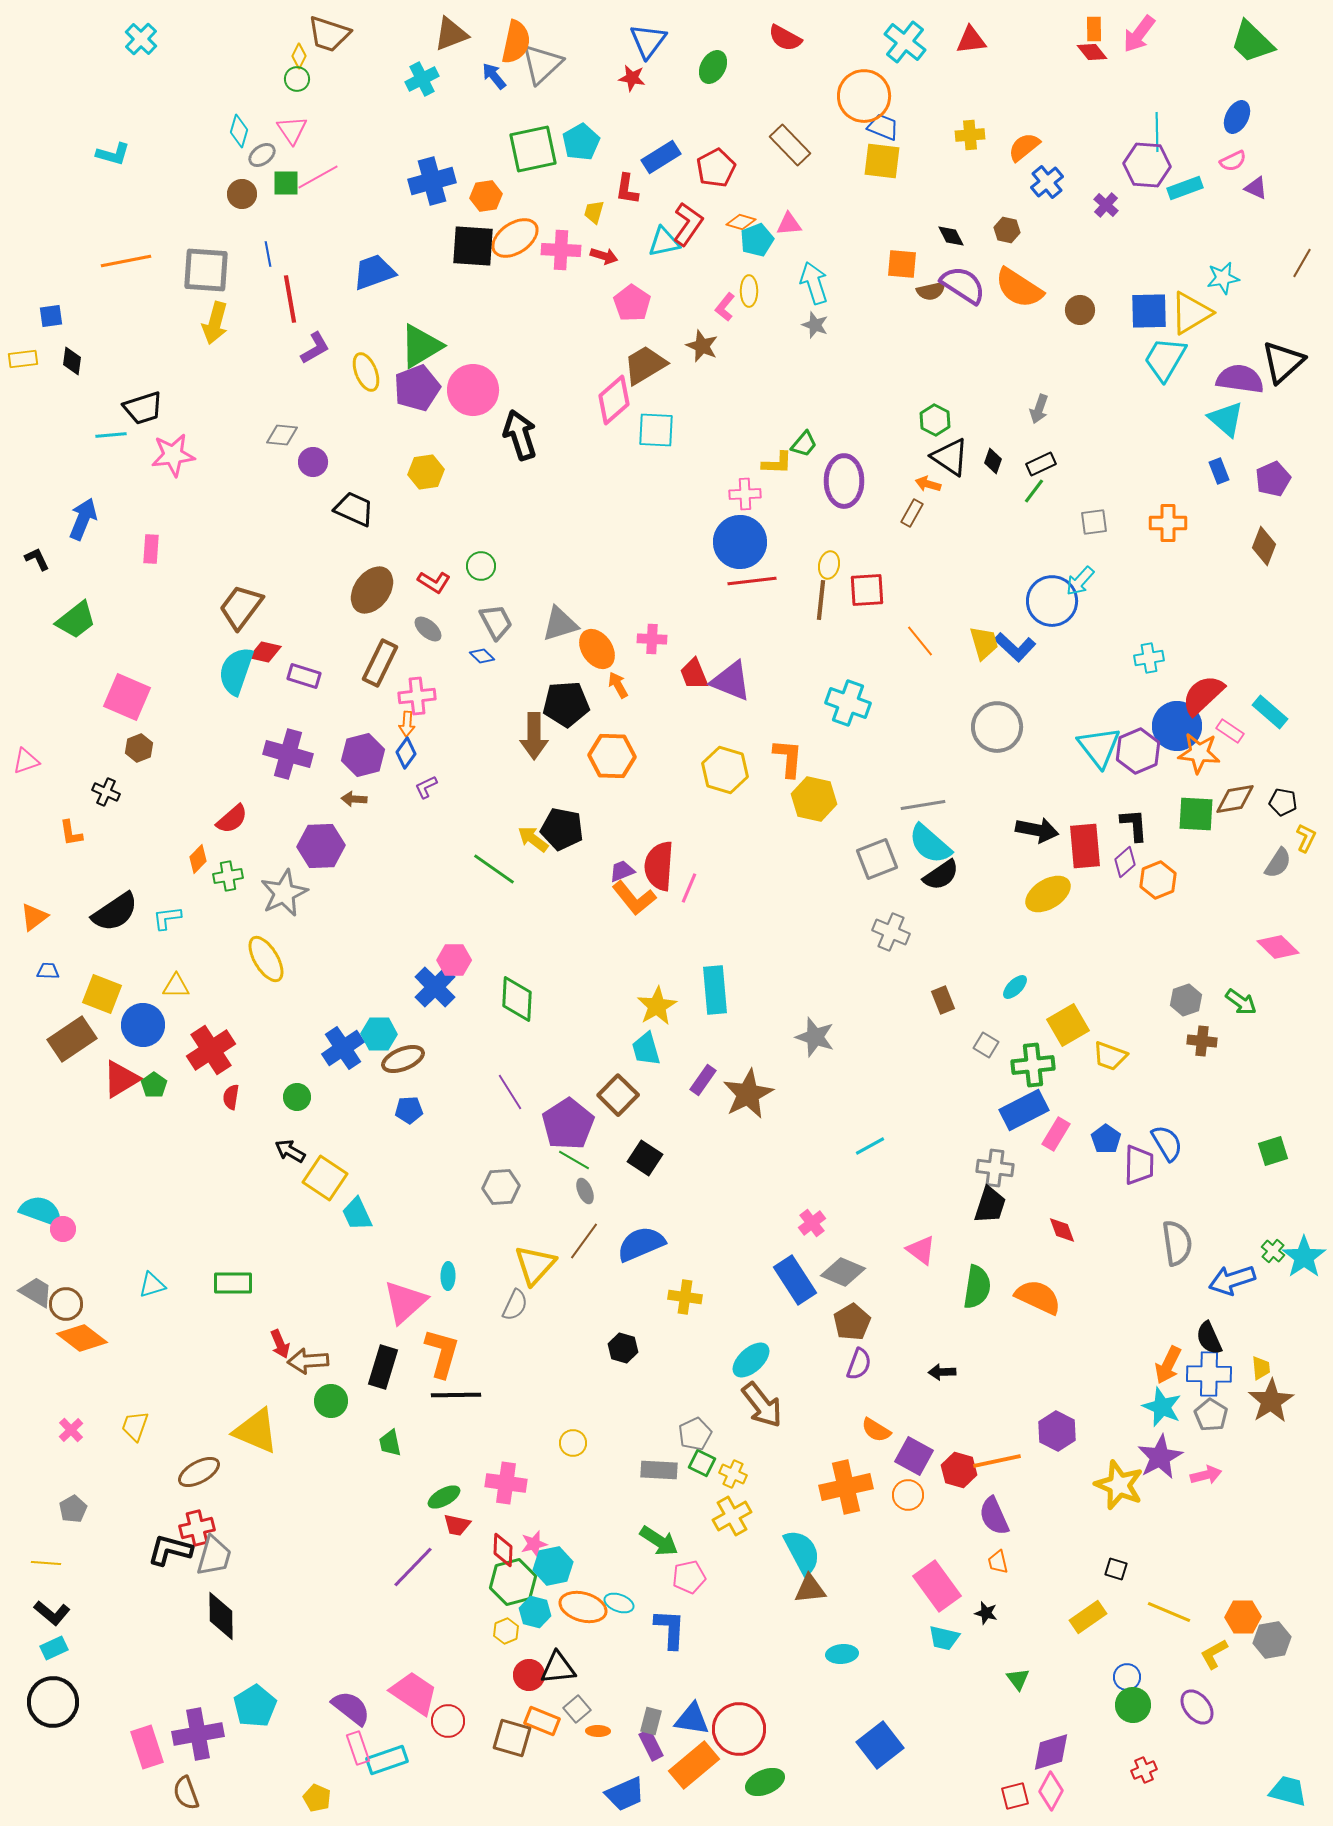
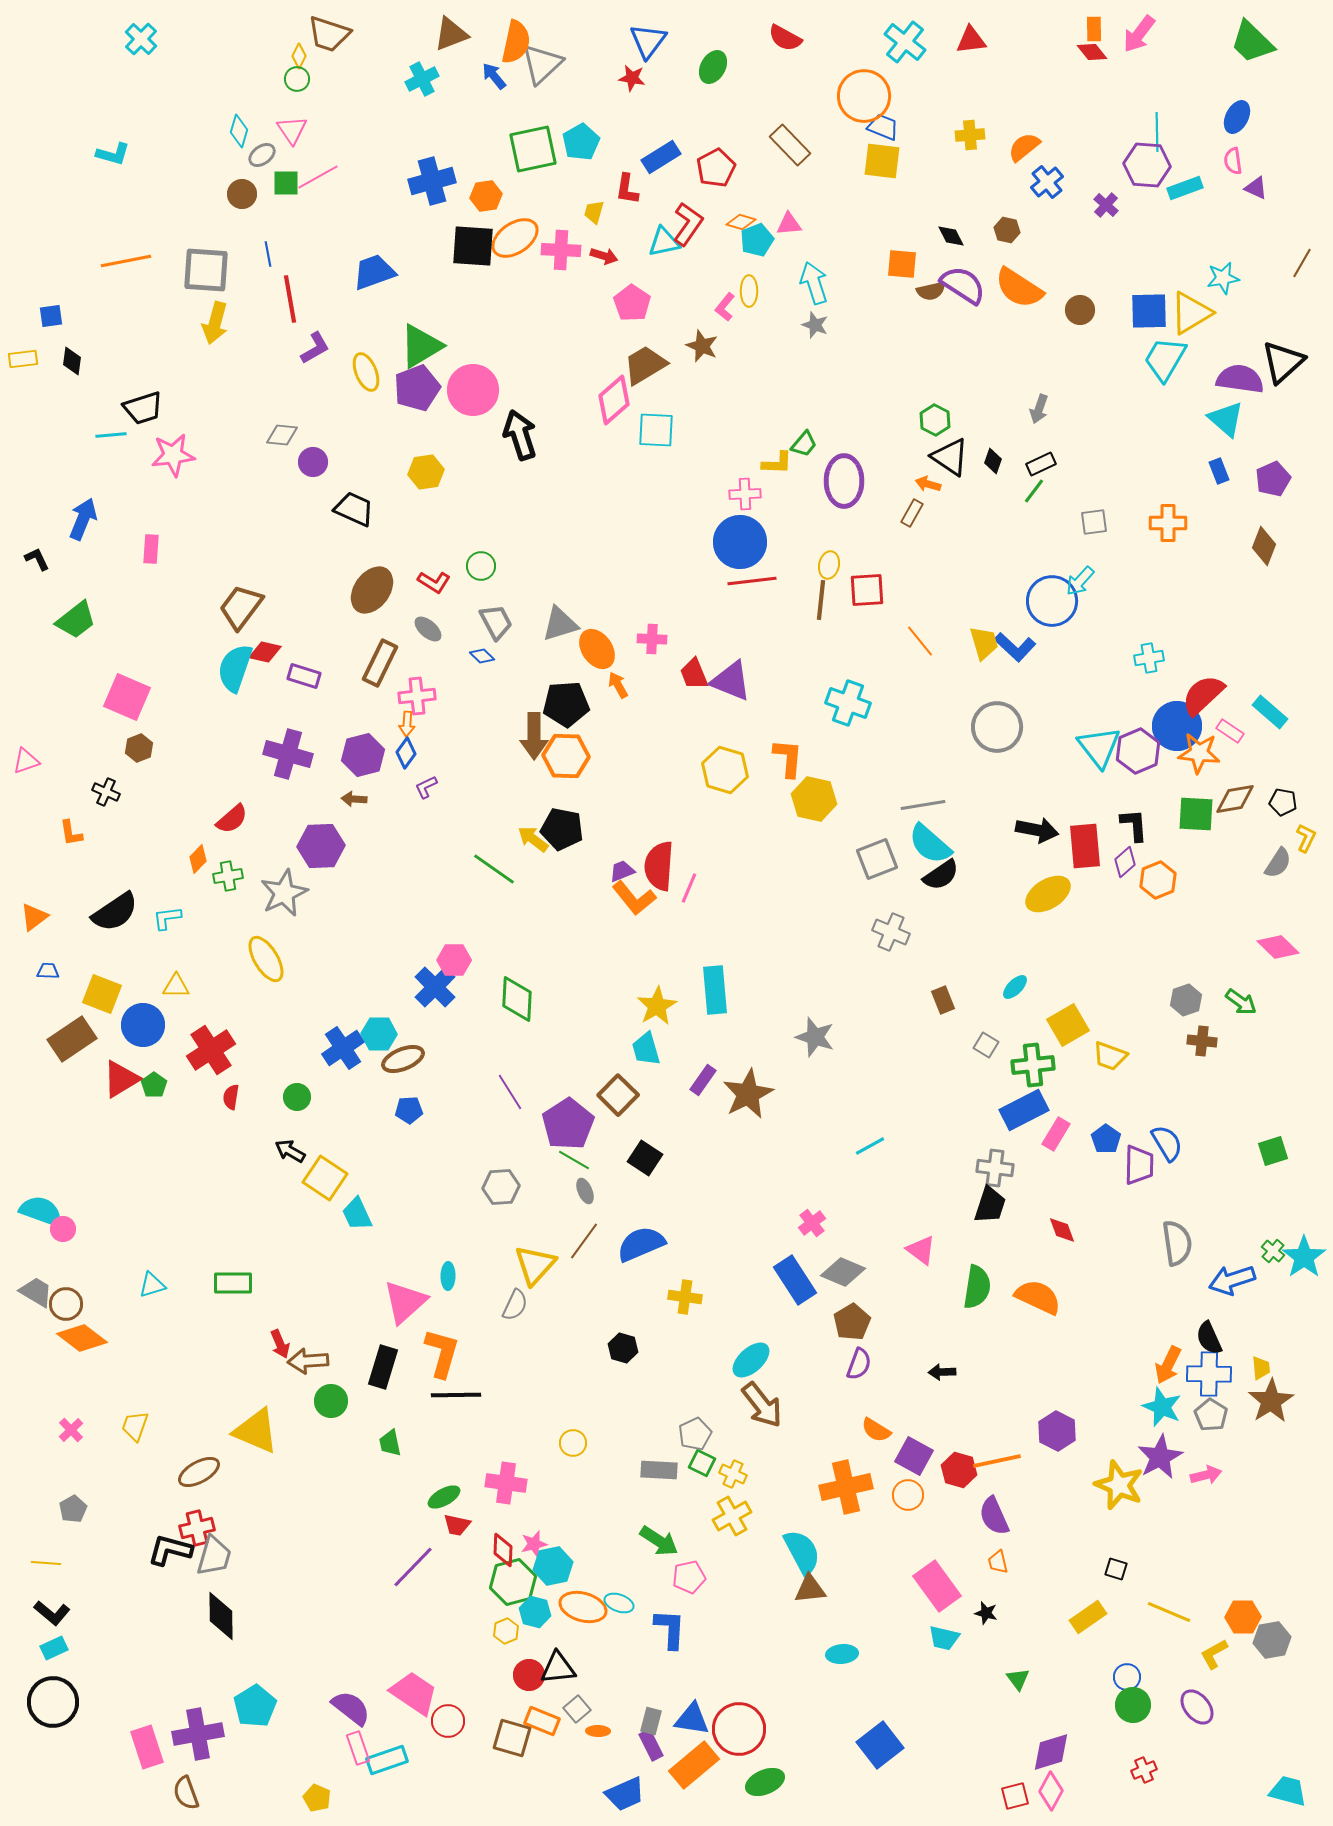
pink semicircle at (1233, 161): rotated 108 degrees clockwise
cyan semicircle at (236, 671): moved 1 px left, 3 px up
orange hexagon at (612, 756): moved 46 px left
